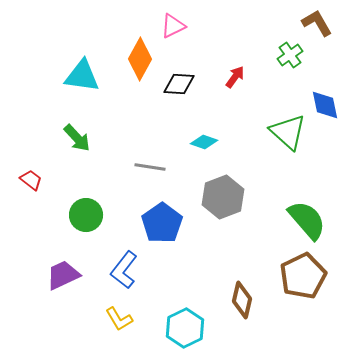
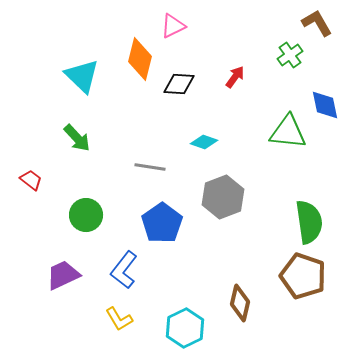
orange diamond: rotated 15 degrees counterclockwise
cyan triangle: rotated 36 degrees clockwise
green triangle: rotated 36 degrees counterclockwise
green semicircle: moved 2 px right, 2 px down; rotated 33 degrees clockwise
brown pentagon: rotated 27 degrees counterclockwise
brown diamond: moved 2 px left, 3 px down
